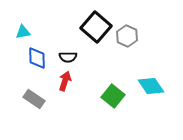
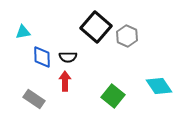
blue diamond: moved 5 px right, 1 px up
red arrow: rotated 18 degrees counterclockwise
cyan diamond: moved 8 px right
